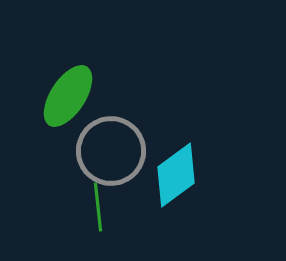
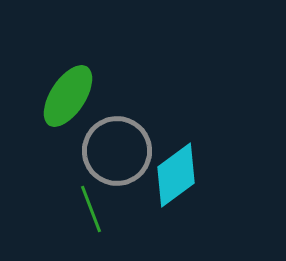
gray circle: moved 6 px right
green line: moved 7 px left, 2 px down; rotated 15 degrees counterclockwise
